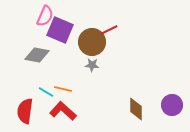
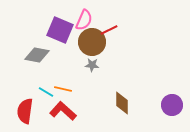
pink semicircle: moved 39 px right, 4 px down
brown diamond: moved 14 px left, 6 px up
